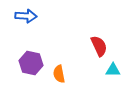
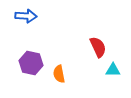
red semicircle: moved 1 px left, 1 px down
